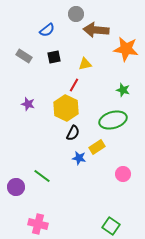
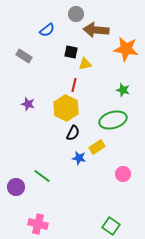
black square: moved 17 px right, 5 px up; rotated 24 degrees clockwise
red line: rotated 16 degrees counterclockwise
